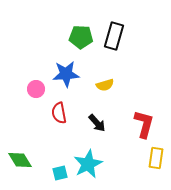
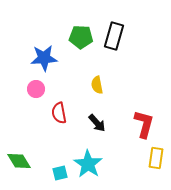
blue star: moved 22 px left, 16 px up
yellow semicircle: moved 8 px left; rotated 96 degrees clockwise
green diamond: moved 1 px left, 1 px down
cyan star: rotated 12 degrees counterclockwise
